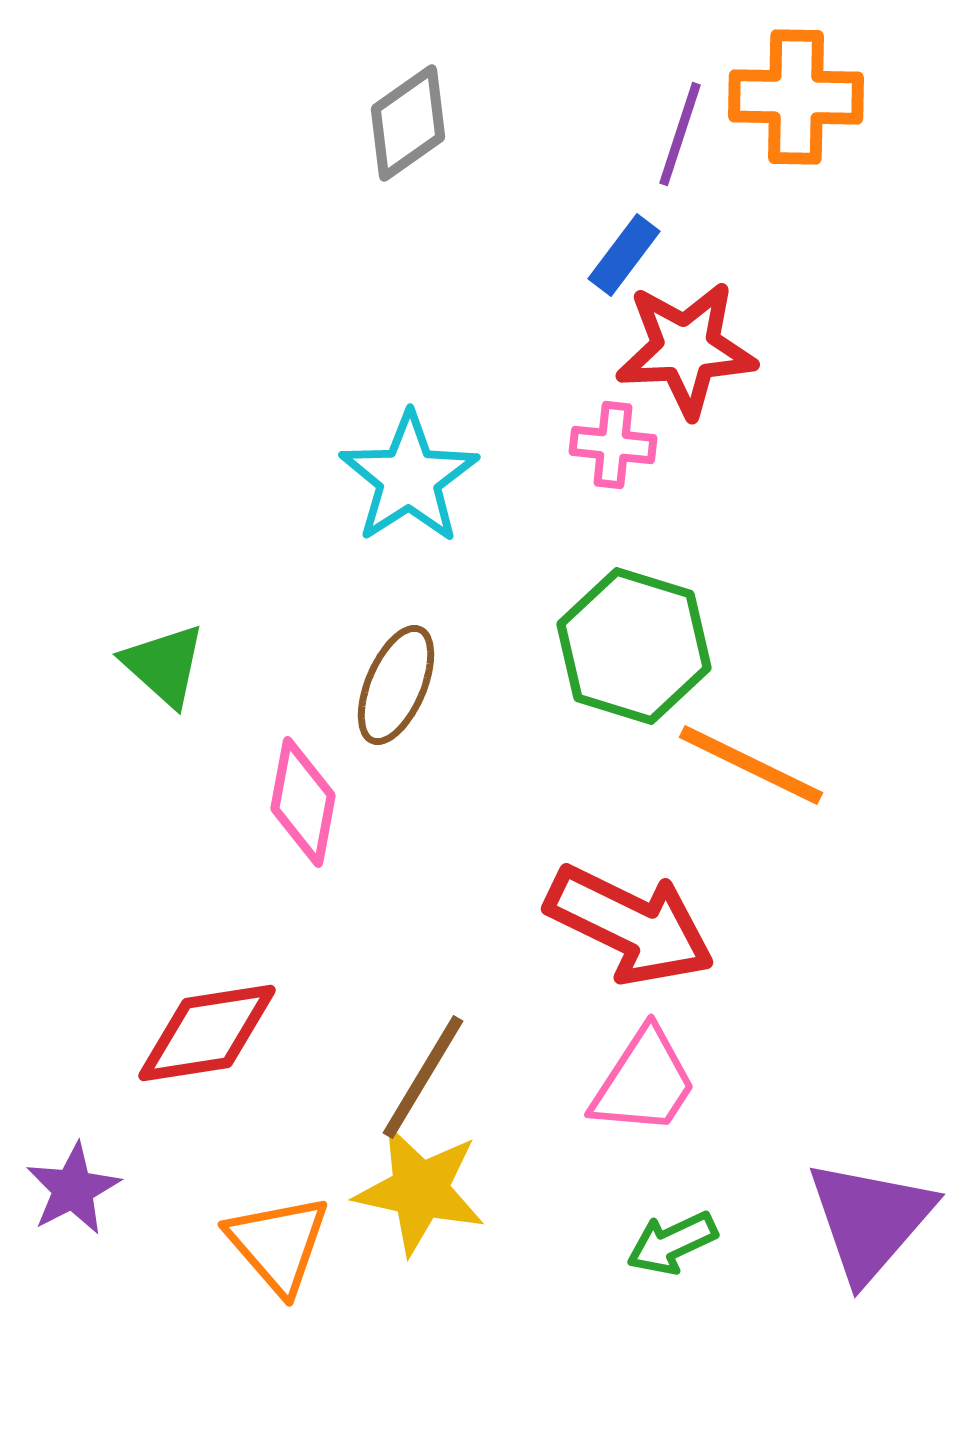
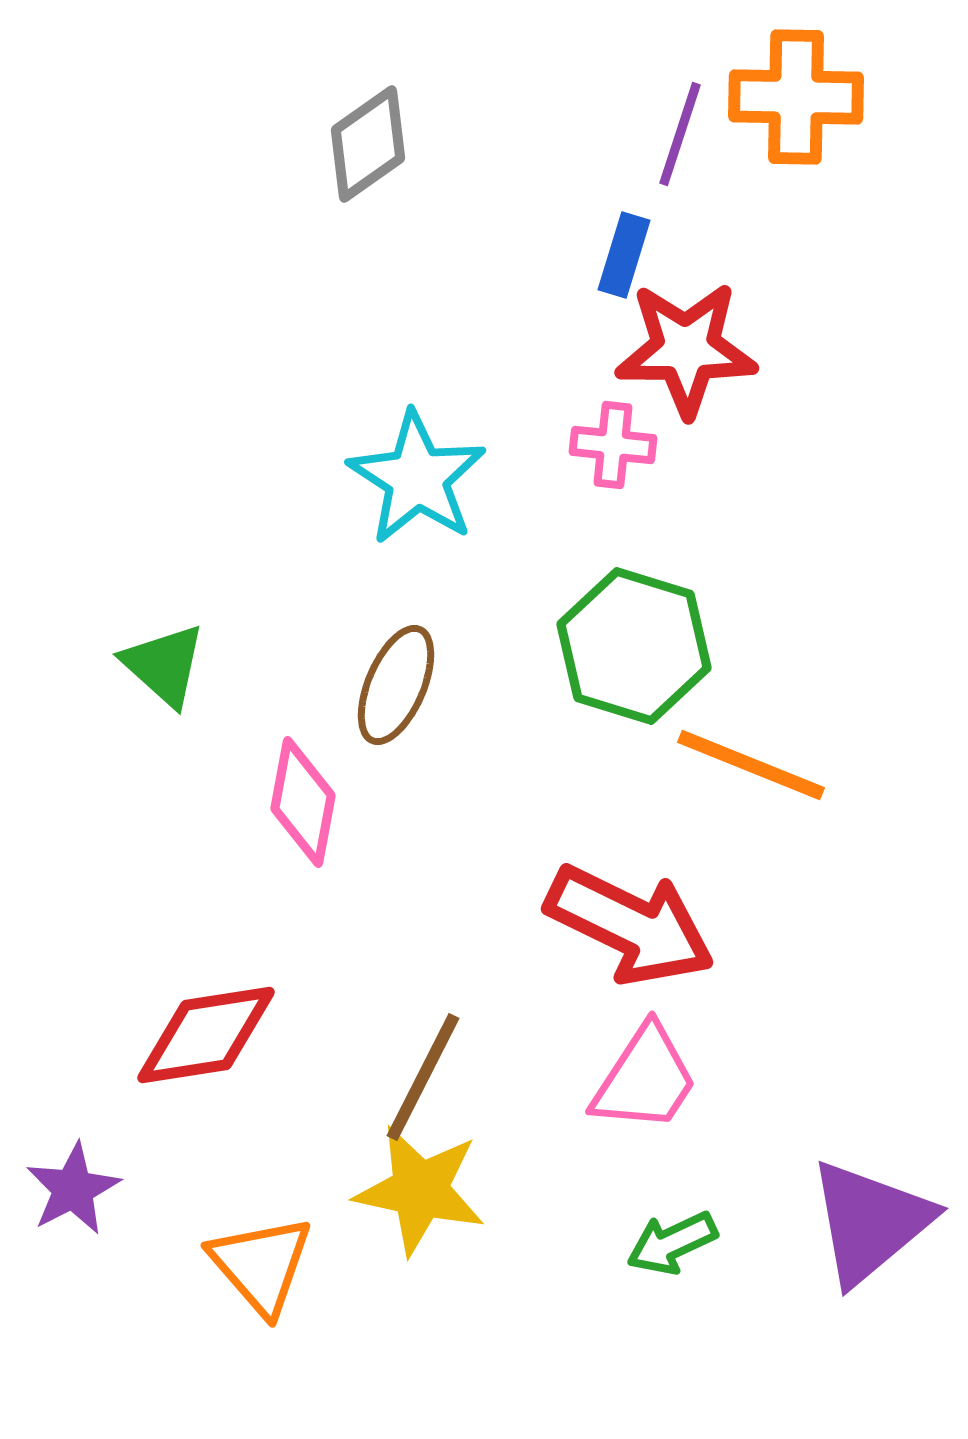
gray diamond: moved 40 px left, 21 px down
blue rectangle: rotated 20 degrees counterclockwise
red star: rotated 3 degrees clockwise
cyan star: moved 8 px right; rotated 6 degrees counterclockwise
orange line: rotated 4 degrees counterclockwise
red diamond: moved 1 px left, 2 px down
brown line: rotated 4 degrees counterclockwise
pink trapezoid: moved 1 px right, 3 px up
purple triangle: moved 2 px down; rotated 9 degrees clockwise
orange triangle: moved 17 px left, 21 px down
